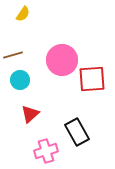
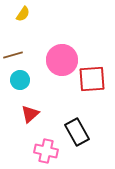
pink cross: rotated 30 degrees clockwise
